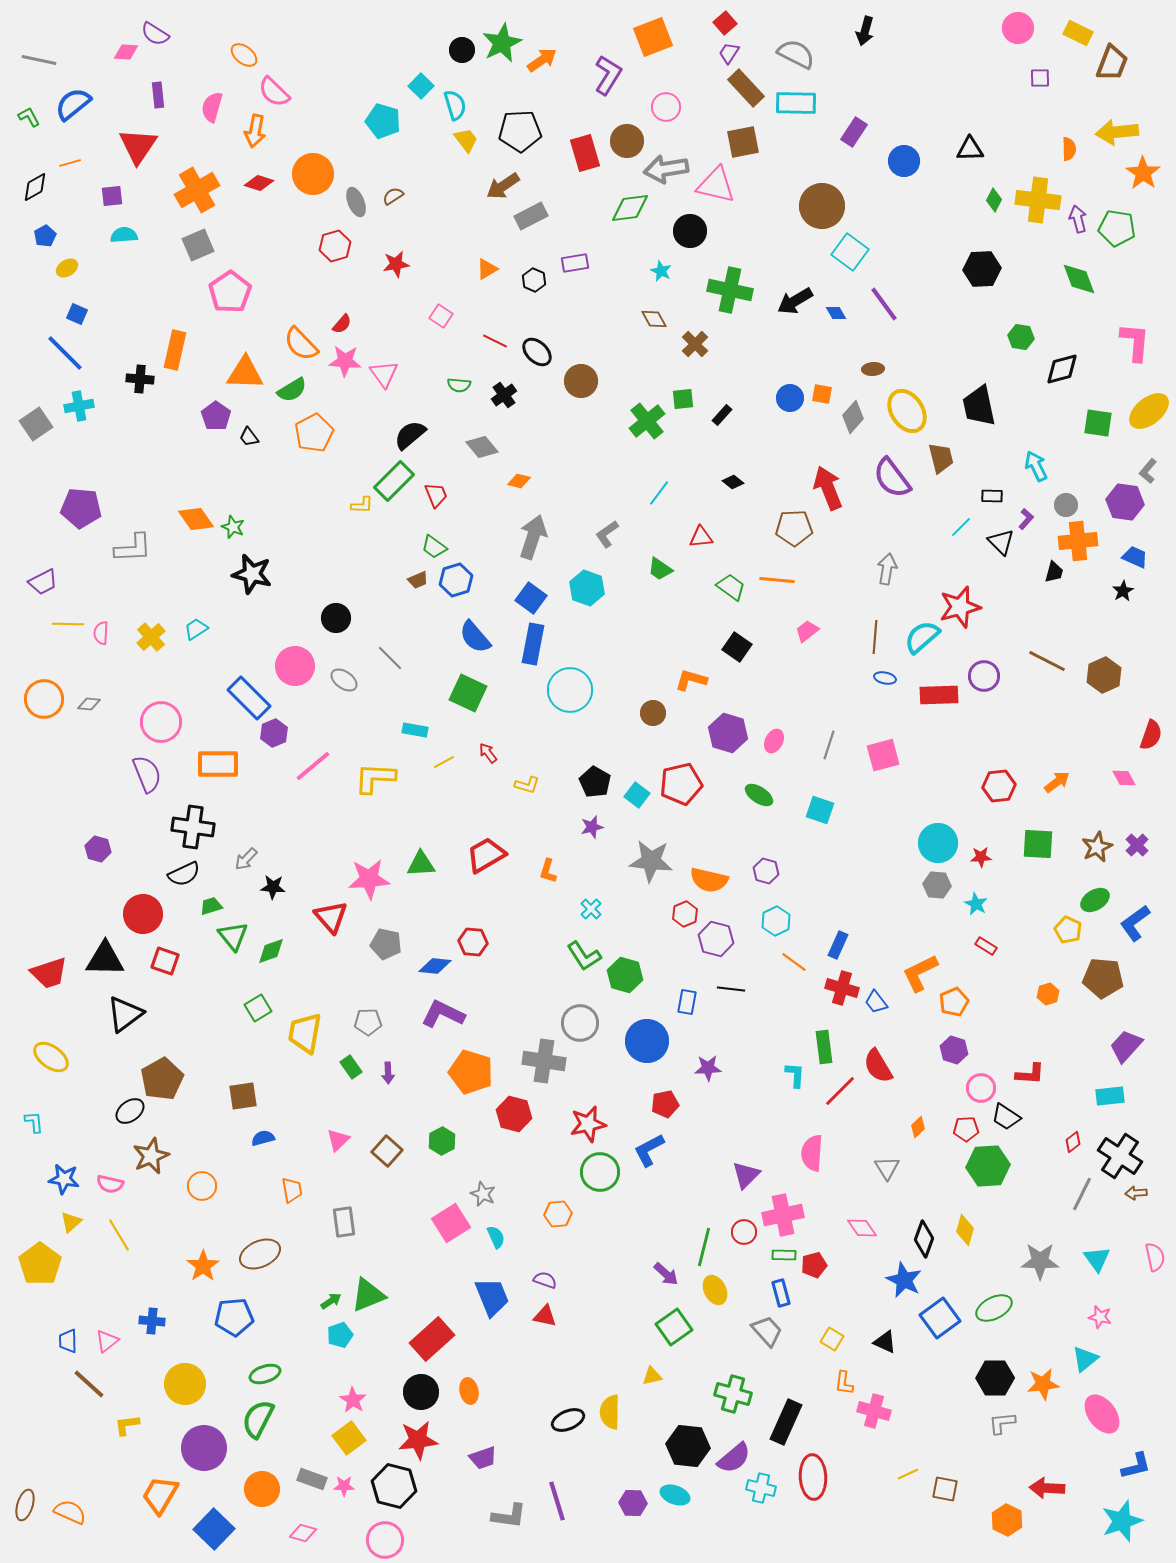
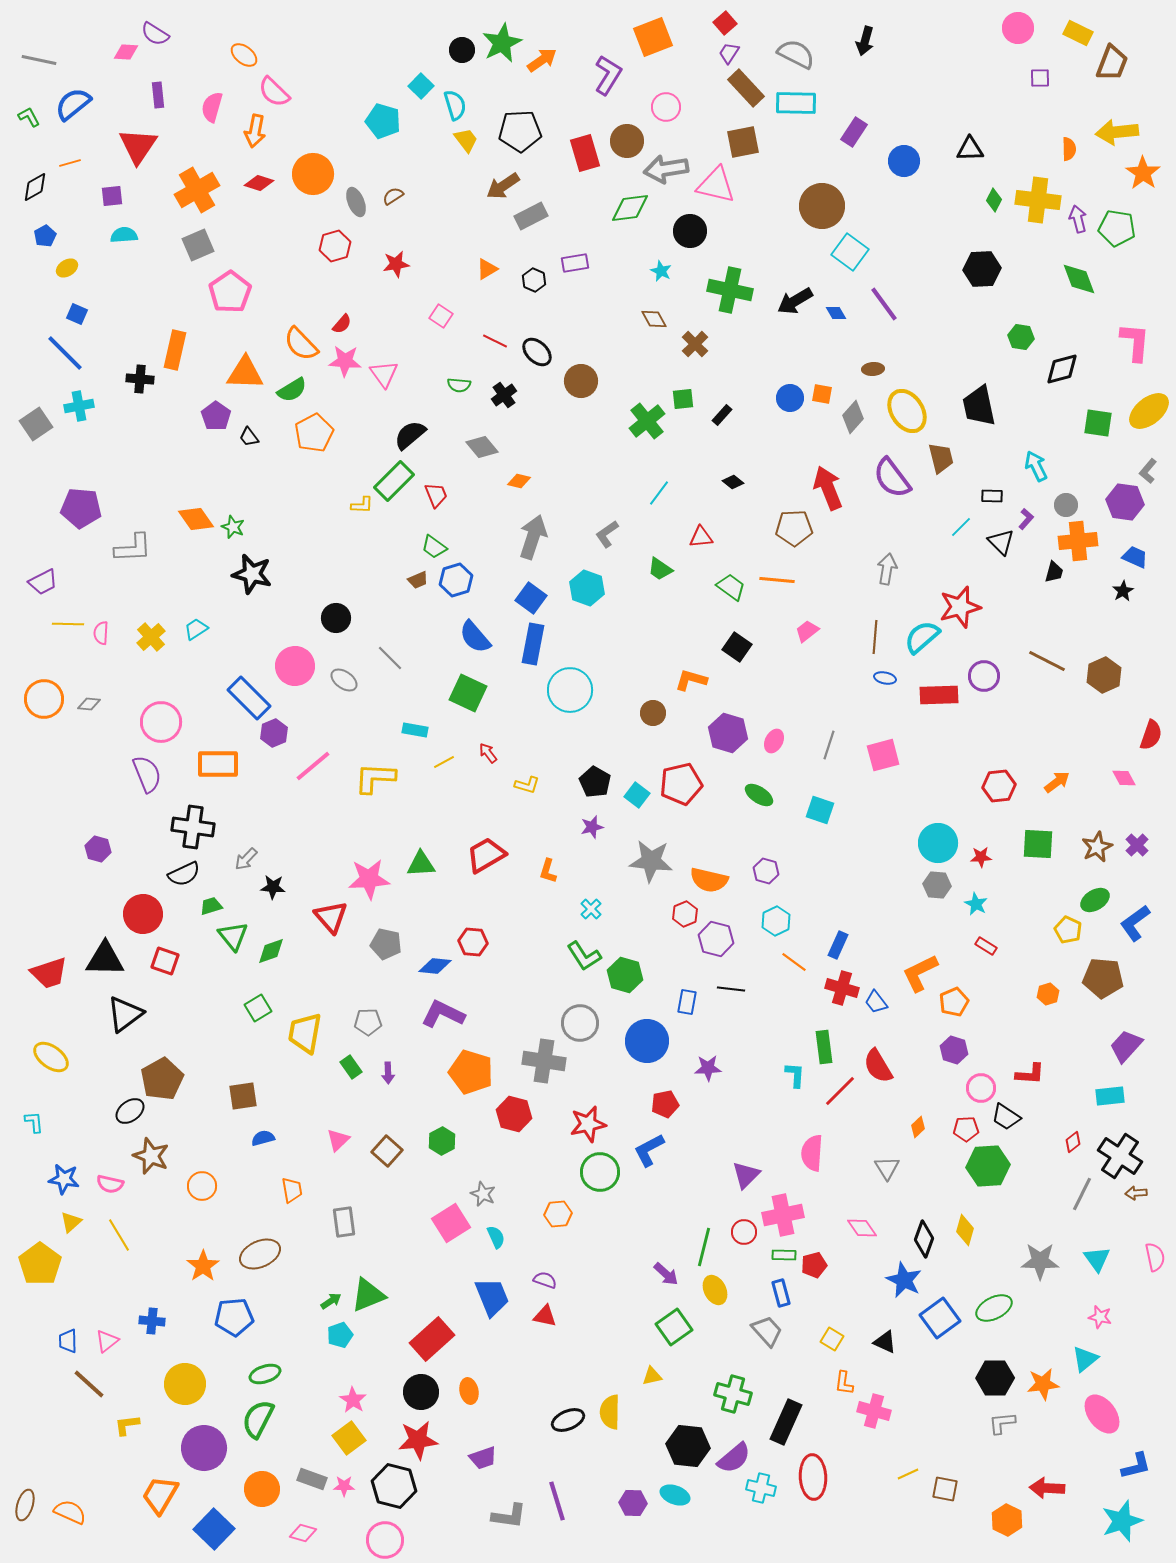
black arrow at (865, 31): moved 10 px down
brown star at (151, 1156): rotated 27 degrees counterclockwise
